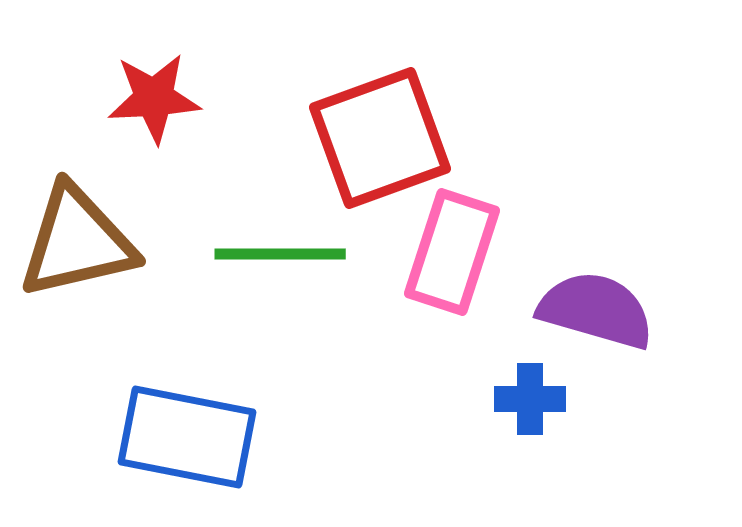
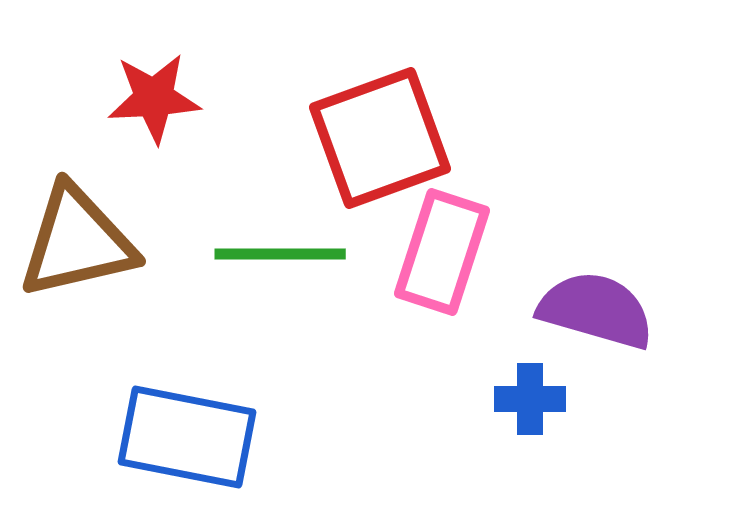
pink rectangle: moved 10 px left
